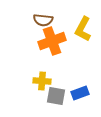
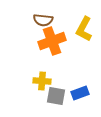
yellow L-shape: moved 1 px right
